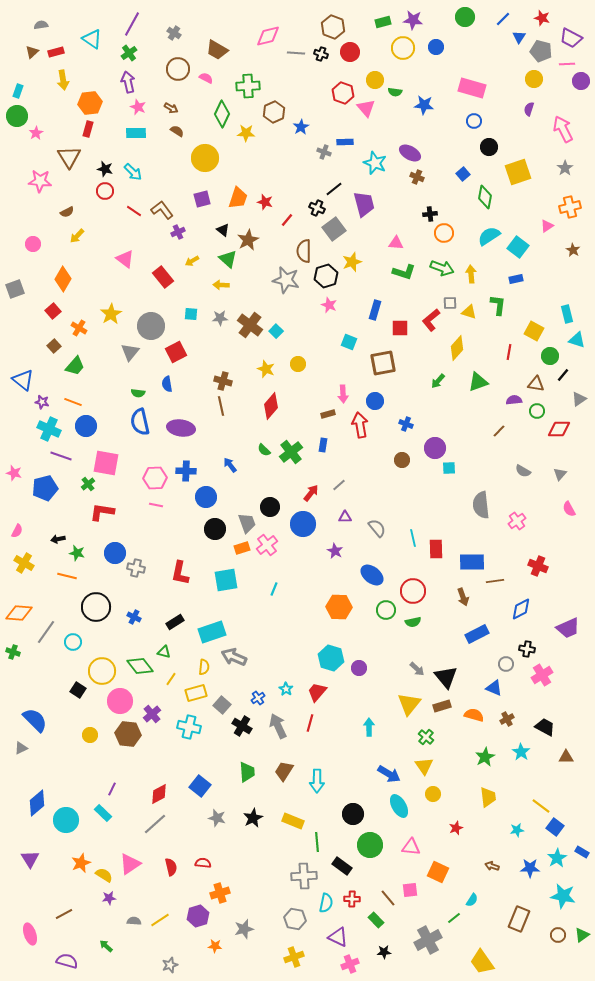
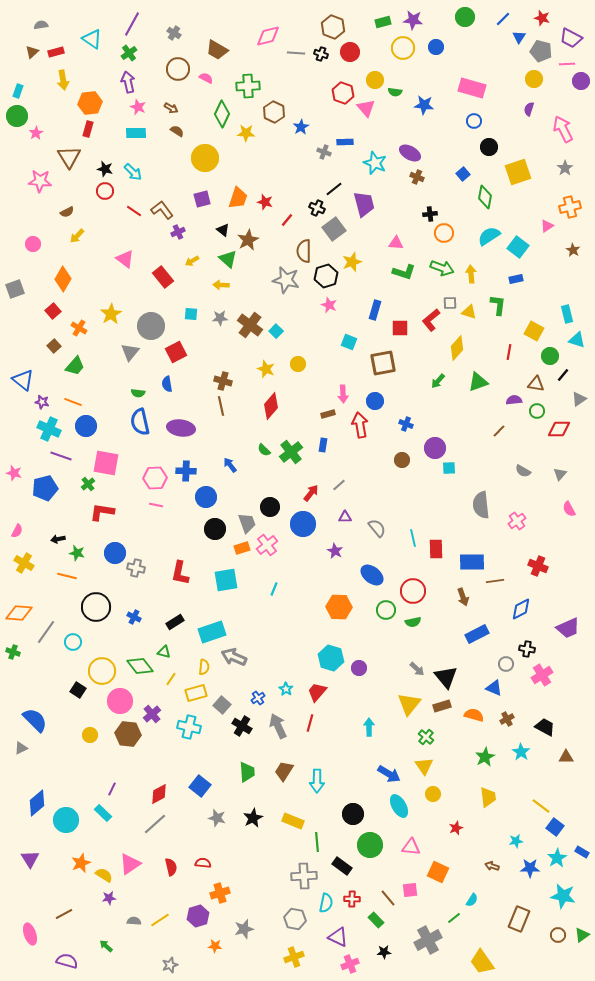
brown hexagon at (274, 112): rotated 10 degrees counterclockwise
cyan star at (517, 830): moved 1 px left, 11 px down
